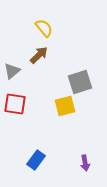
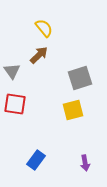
gray triangle: rotated 24 degrees counterclockwise
gray square: moved 4 px up
yellow square: moved 8 px right, 4 px down
